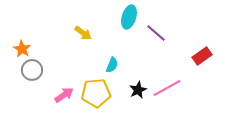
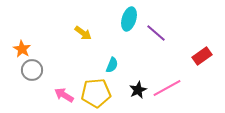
cyan ellipse: moved 2 px down
pink arrow: rotated 114 degrees counterclockwise
